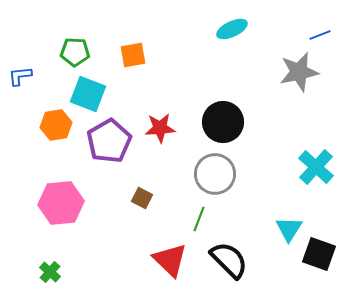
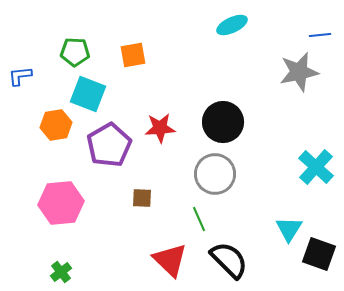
cyan ellipse: moved 4 px up
blue line: rotated 15 degrees clockwise
purple pentagon: moved 4 px down
brown square: rotated 25 degrees counterclockwise
green line: rotated 45 degrees counterclockwise
green cross: moved 11 px right; rotated 10 degrees clockwise
